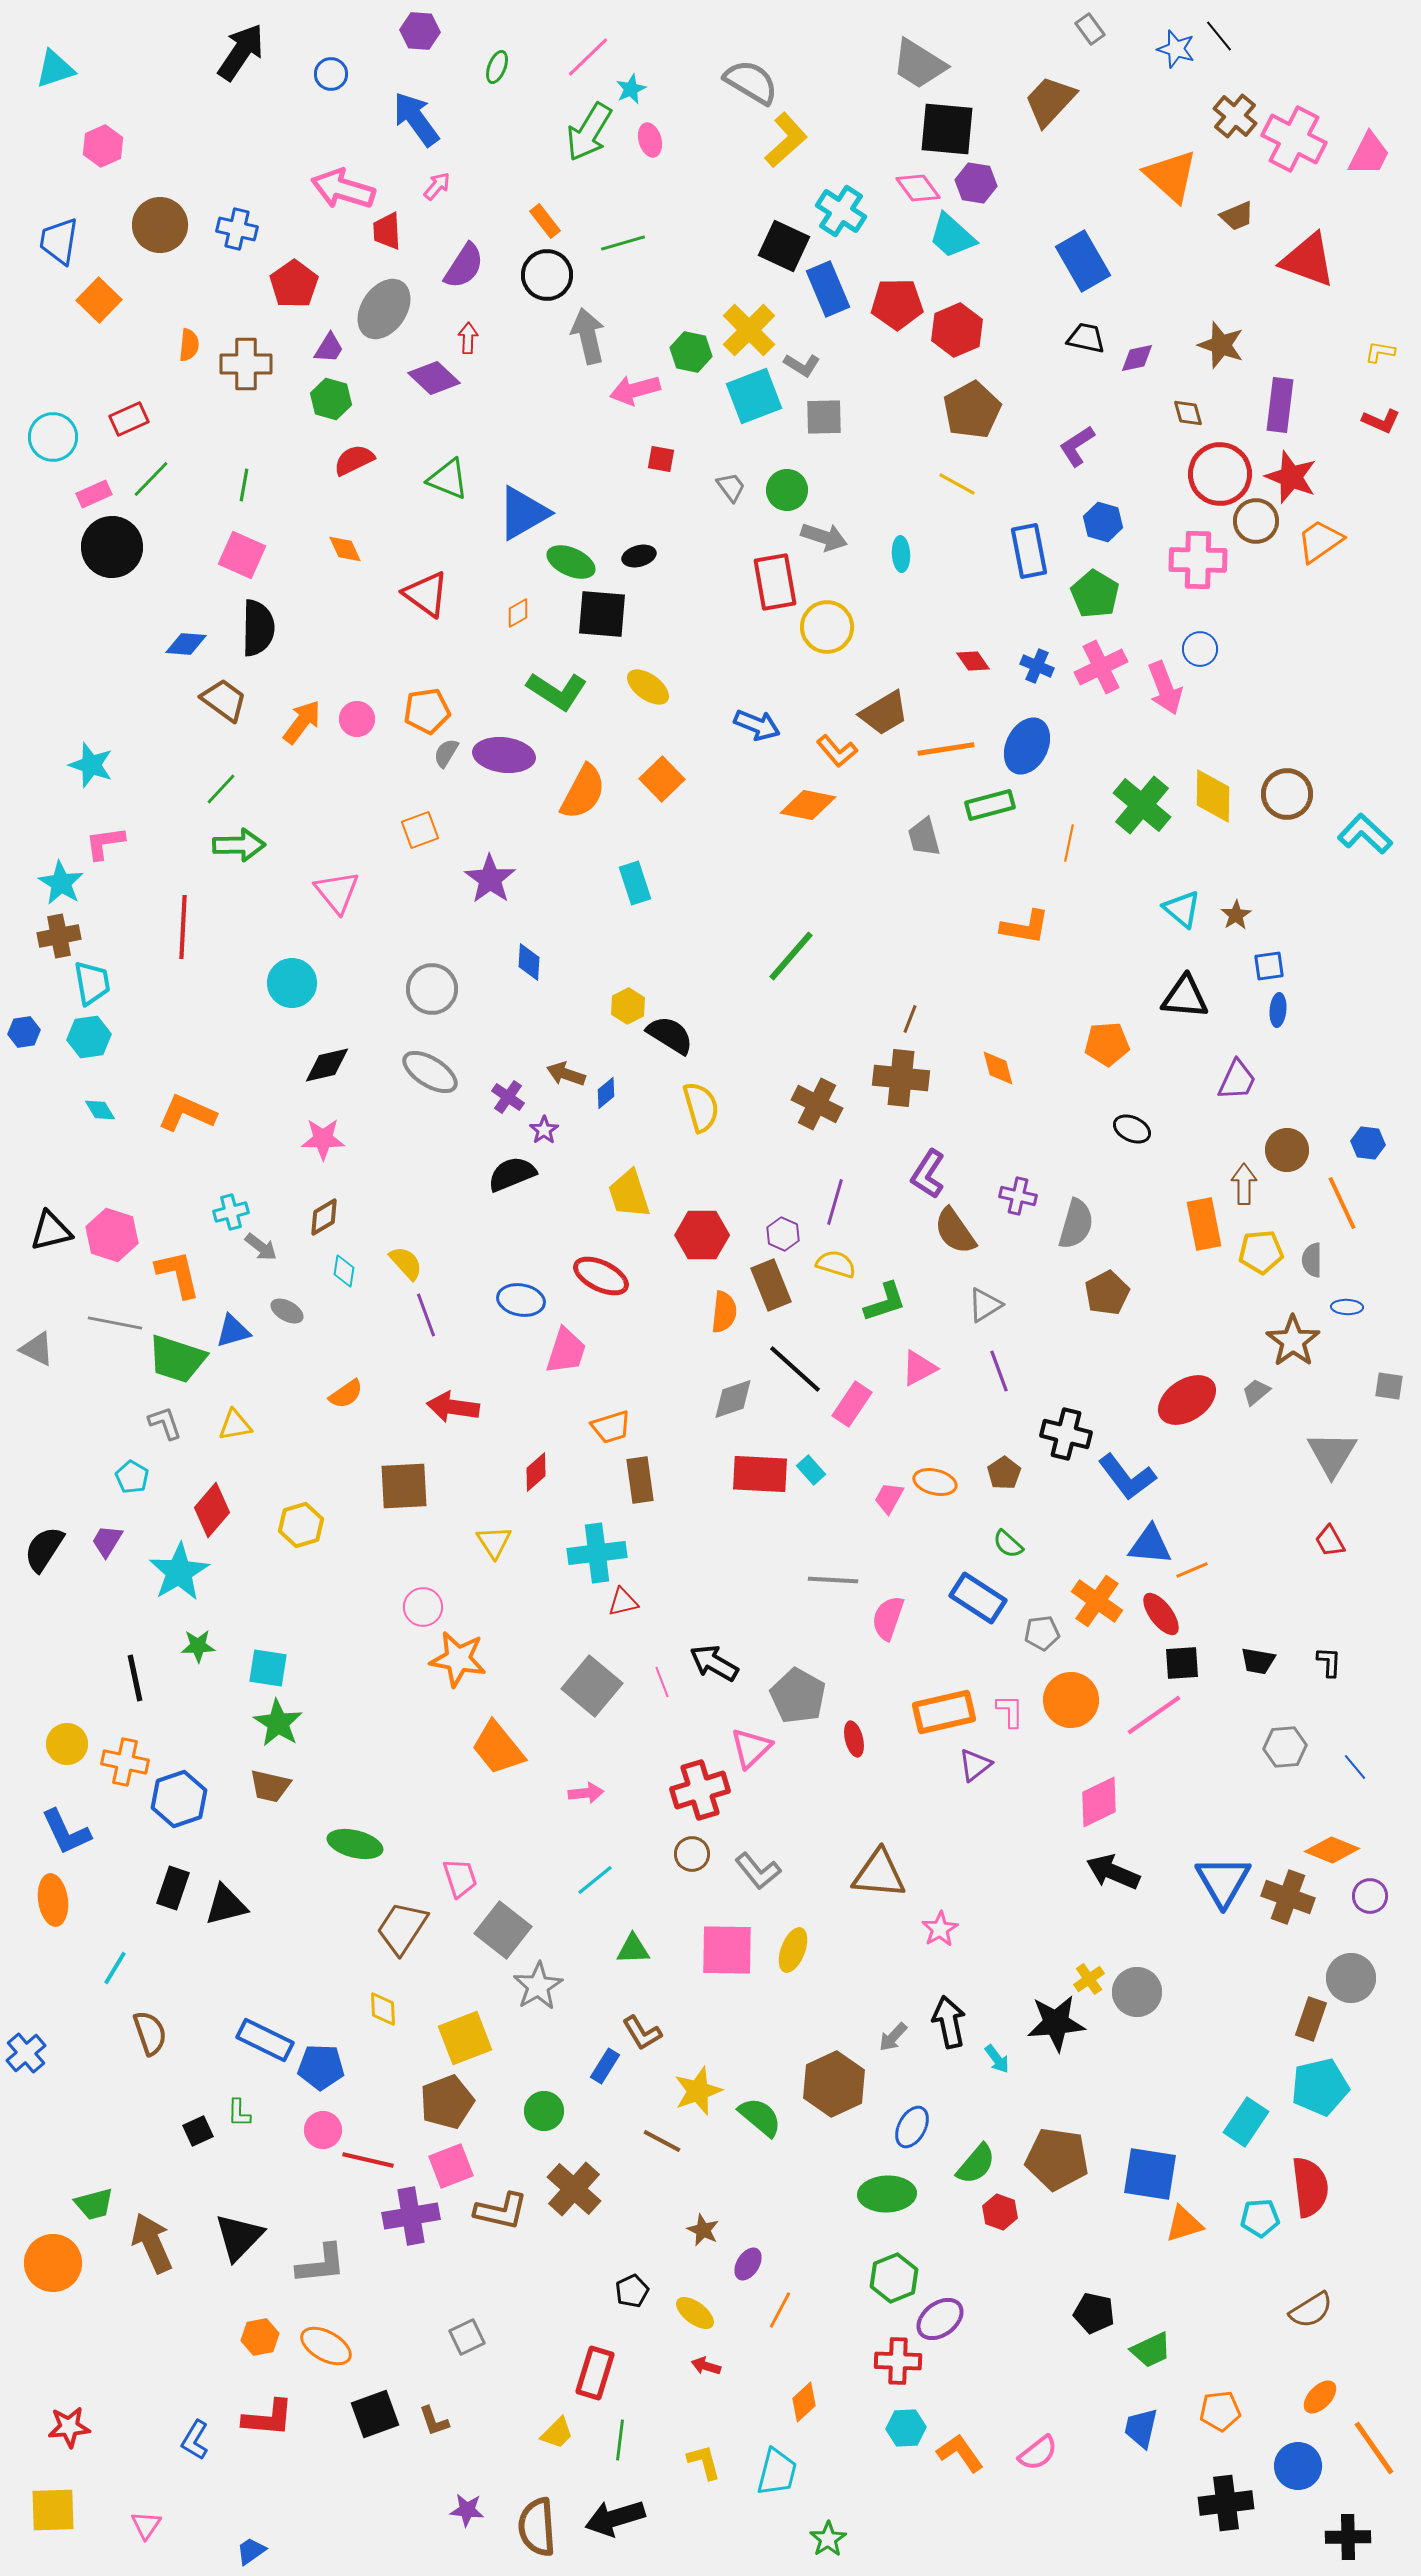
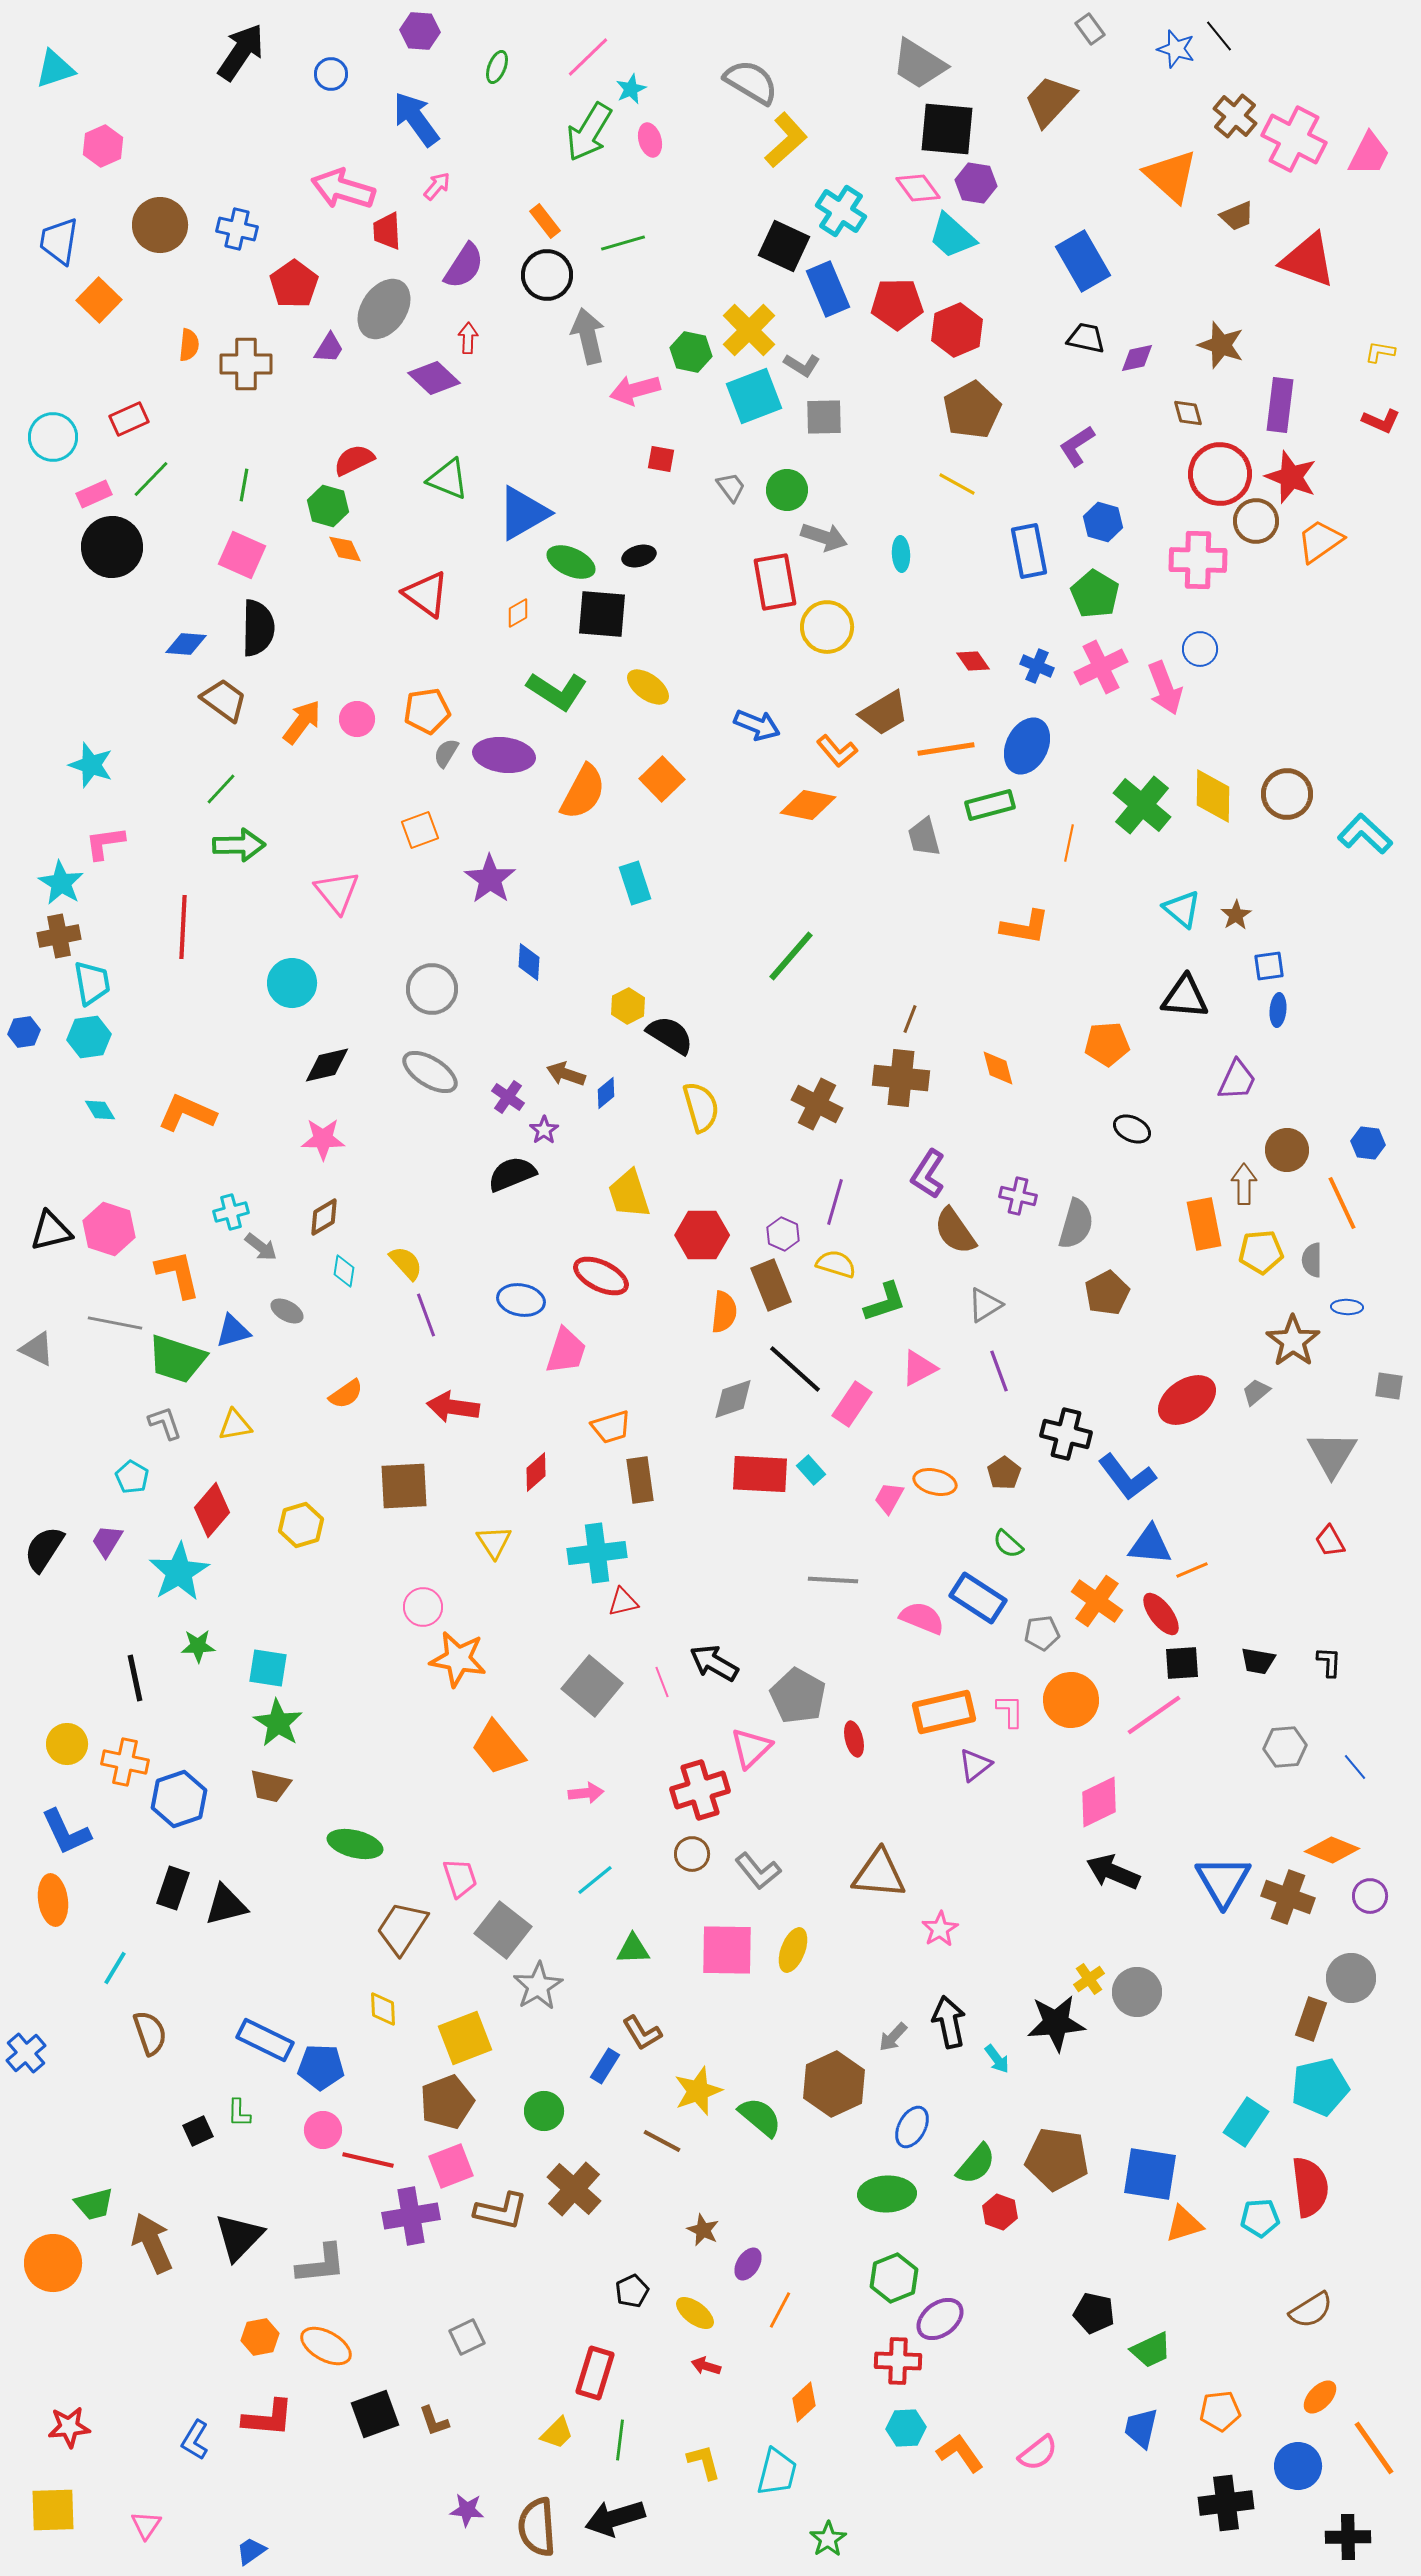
green hexagon at (331, 399): moved 3 px left, 107 px down
pink hexagon at (112, 1235): moved 3 px left, 6 px up
pink semicircle at (888, 1618): moved 34 px right; rotated 93 degrees clockwise
